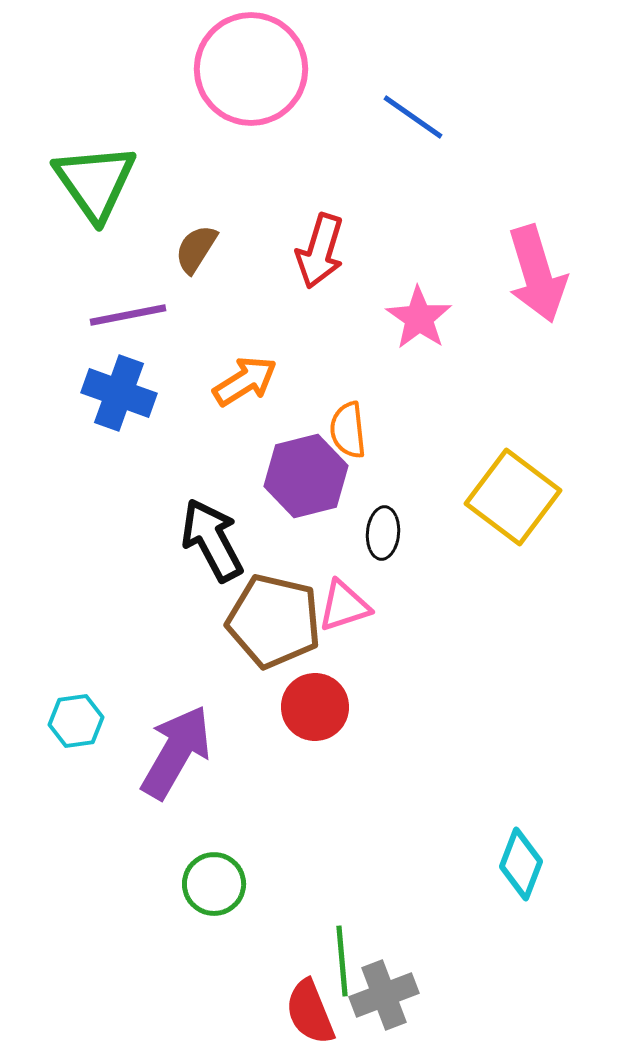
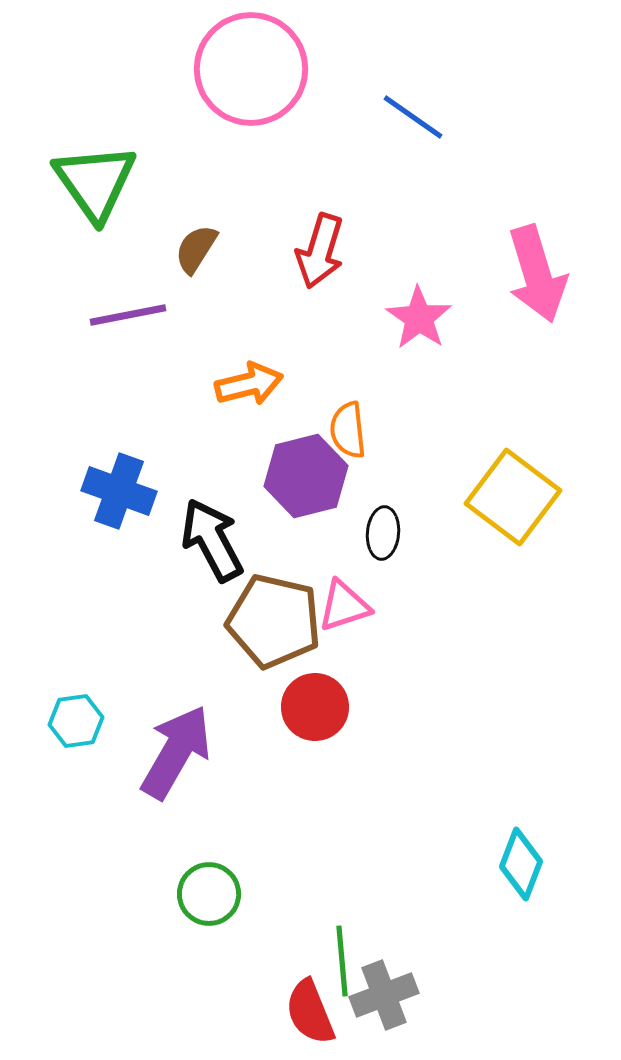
orange arrow: moved 4 px right, 3 px down; rotated 18 degrees clockwise
blue cross: moved 98 px down
green circle: moved 5 px left, 10 px down
